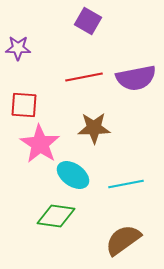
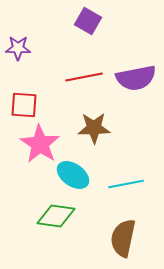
brown semicircle: moved 2 px up; rotated 42 degrees counterclockwise
